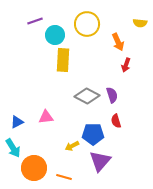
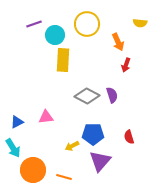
purple line: moved 1 px left, 3 px down
red semicircle: moved 13 px right, 16 px down
orange circle: moved 1 px left, 2 px down
